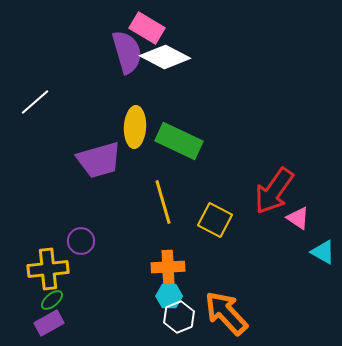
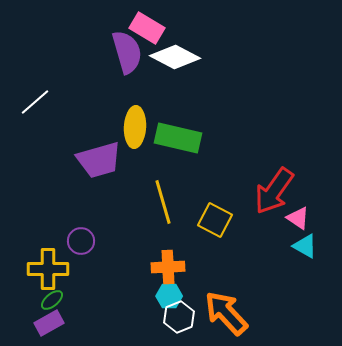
white diamond: moved 10 px right
green rectangle: moved 1 px left, 3 px up; rotated 12 degrees counterclockwise
cyan triangle: moved 18 px left, 6 px up
yellow cross: rotated 6 degrees clockwise
